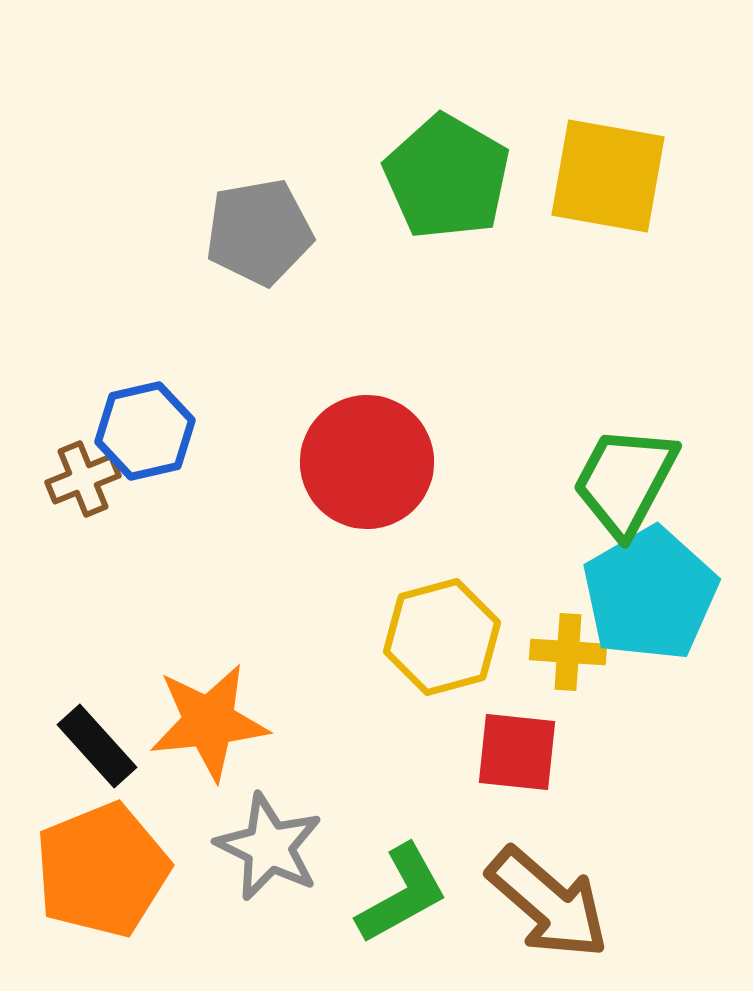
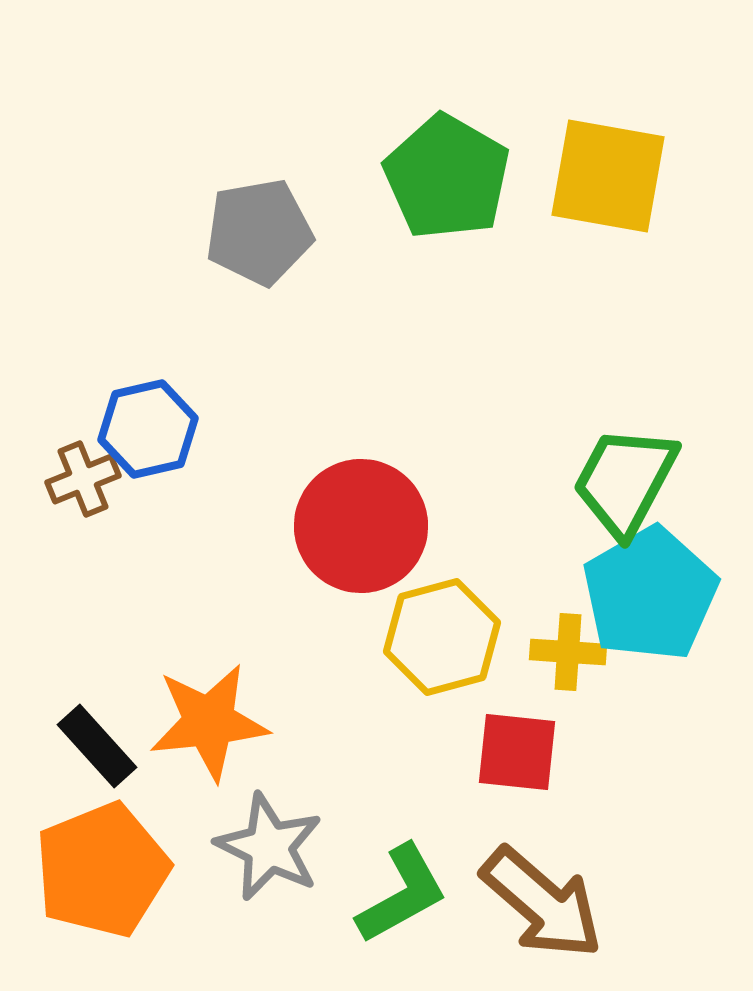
blue hexagon: moved 3 px right, 2 px up
red circle: moved 6 px left, 64 px down
brown arrow: moved 6 px left
